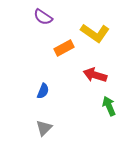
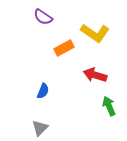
gray triangle: moved 4 px left
